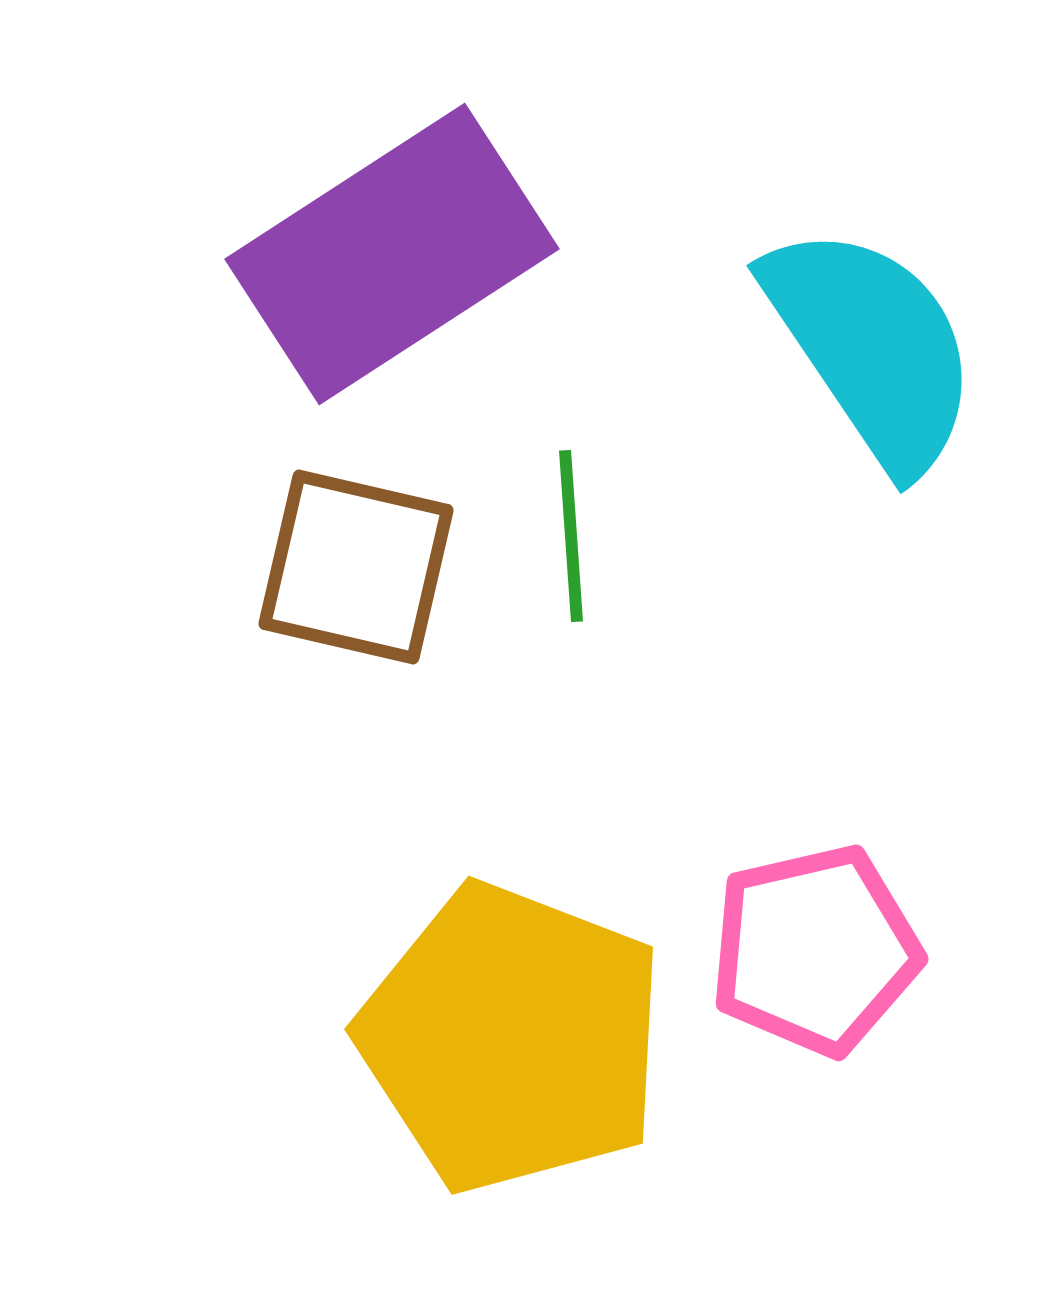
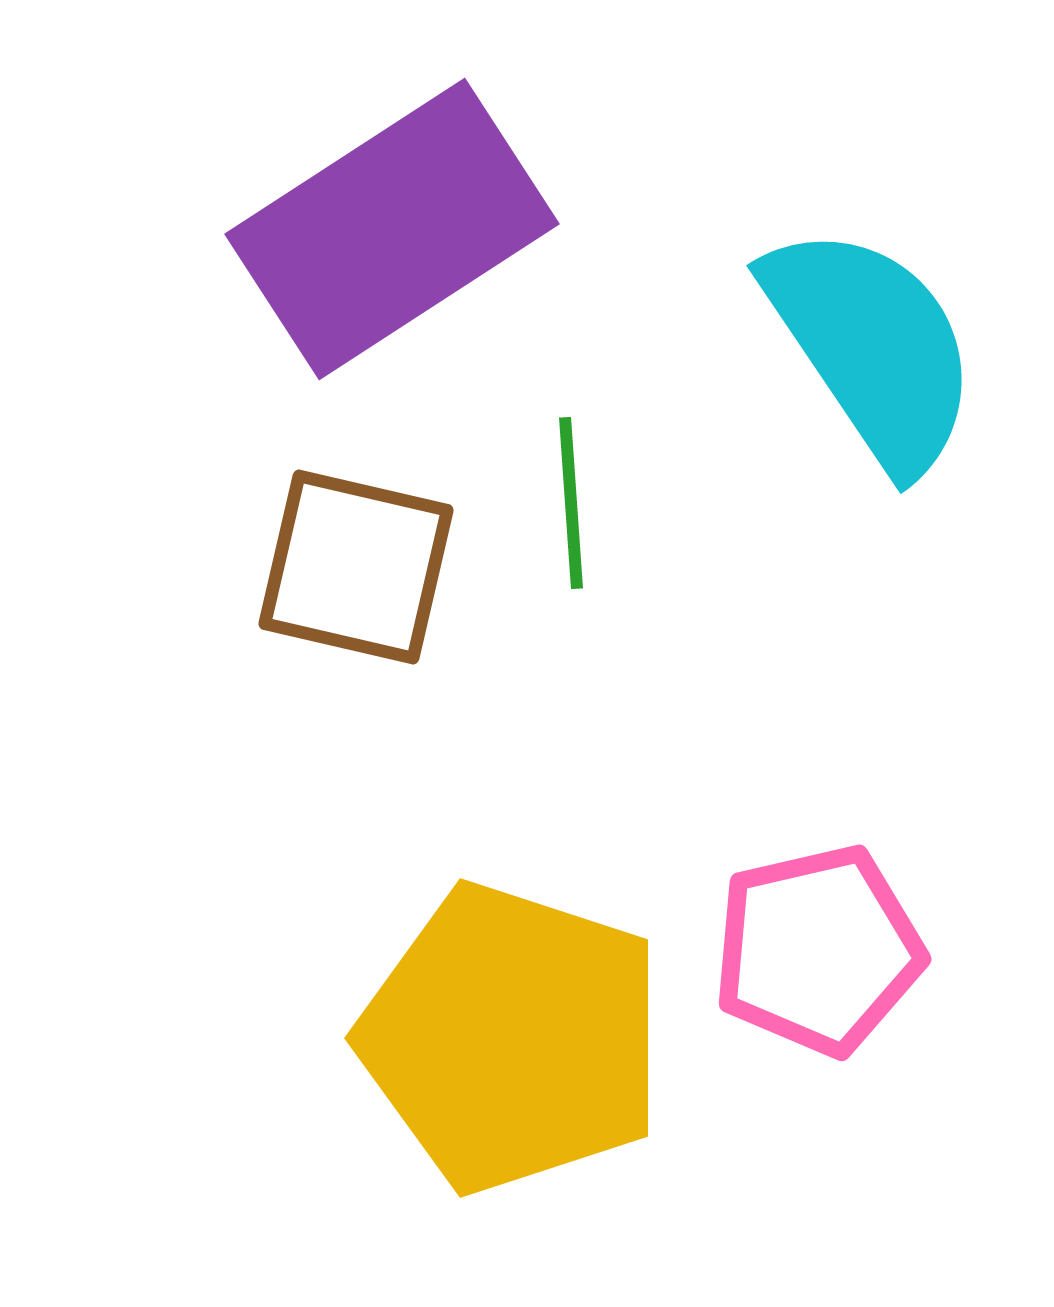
purple rectangle: moved 25 px up
green line: moved 33 px up
pink pentagon: moved 3 px right
yellow pentagon: rotated 3 degrees counterclockwise
